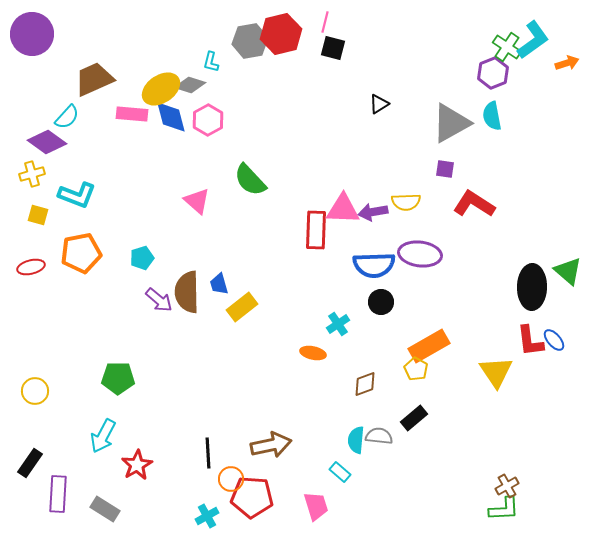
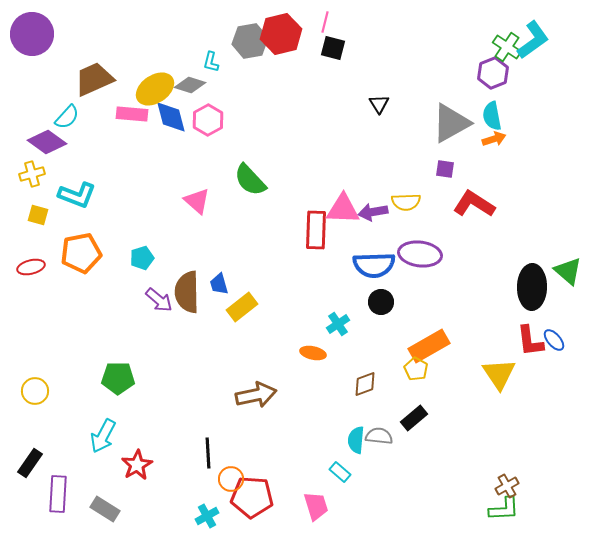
orange arrow at (567, 63): moved 73 px left, 76 px down
yellow ellipse at (161, 89): moved 6 px left
black triangle at (379, 104): rotated 30 degrees counterclockwise
yellow triangle at (496, 372): moved 3 px right, 2 px down
brown arrow at (271, 445): moved 15 px left, 50 px up
